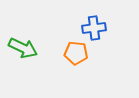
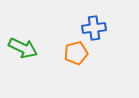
orange pentagon: rotated 20 degrees counterclockwise
